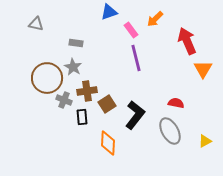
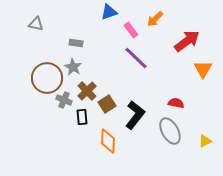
red arrow: rotated 76 degrees clockwise
purple line: rotated 32 degrees counterclockwise
brown cross: rotated 36 degrees counterclockwise
orange diamond: moved 2 px up
